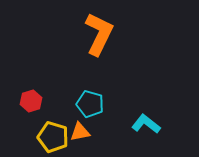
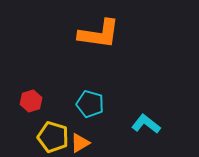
orange L-shape: rotated 72 degrees clockwise
orange triangle: moved 11 px down; rotated 20 degrees counterclockwise
